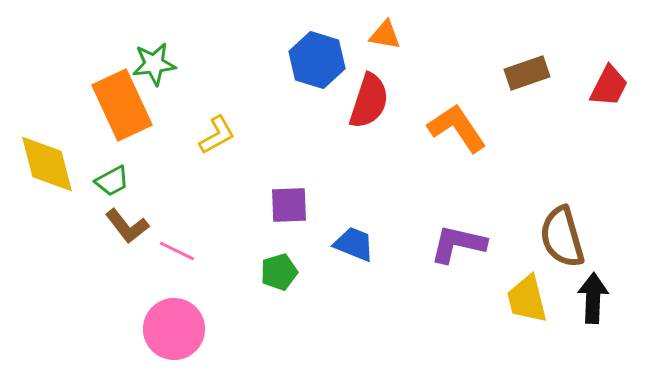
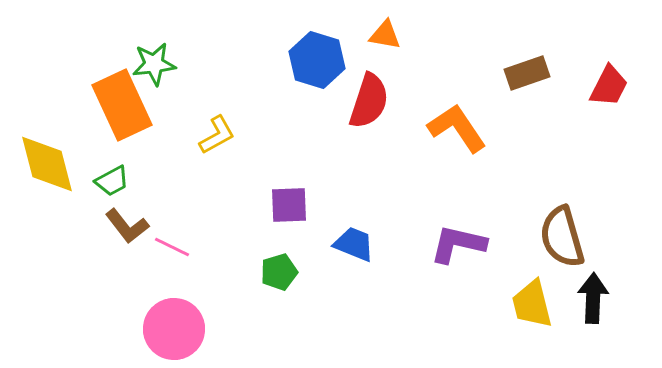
pink line: moved 5 px left, 4 px up
yellow trapezoid: moved 5 px right, 5 px down
